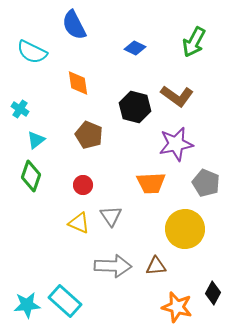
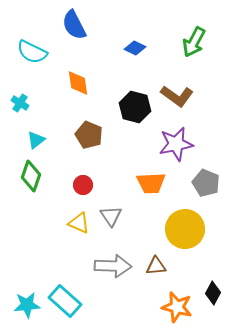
cyan cross: moved 6 px up
